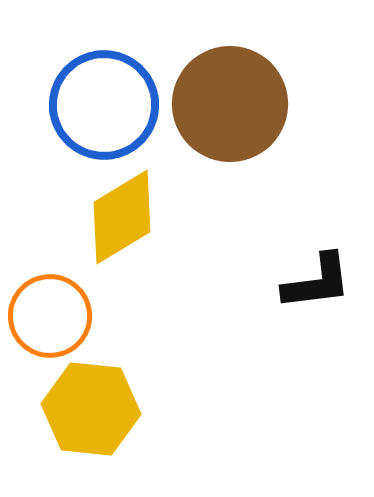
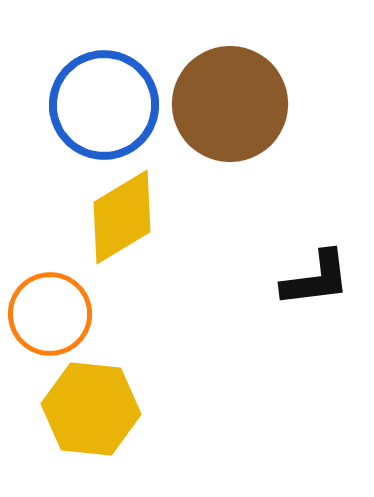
black L-shape: moved 1 px left, 3 px up
orange circle: moved 2 px up
